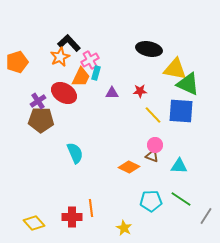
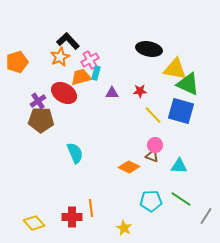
black L-shape: moved 1 px left, 2 px up
orange trapezoid: rotated 130 degrees counterclockwise
blue square: rotated 12 degrees clockwise
